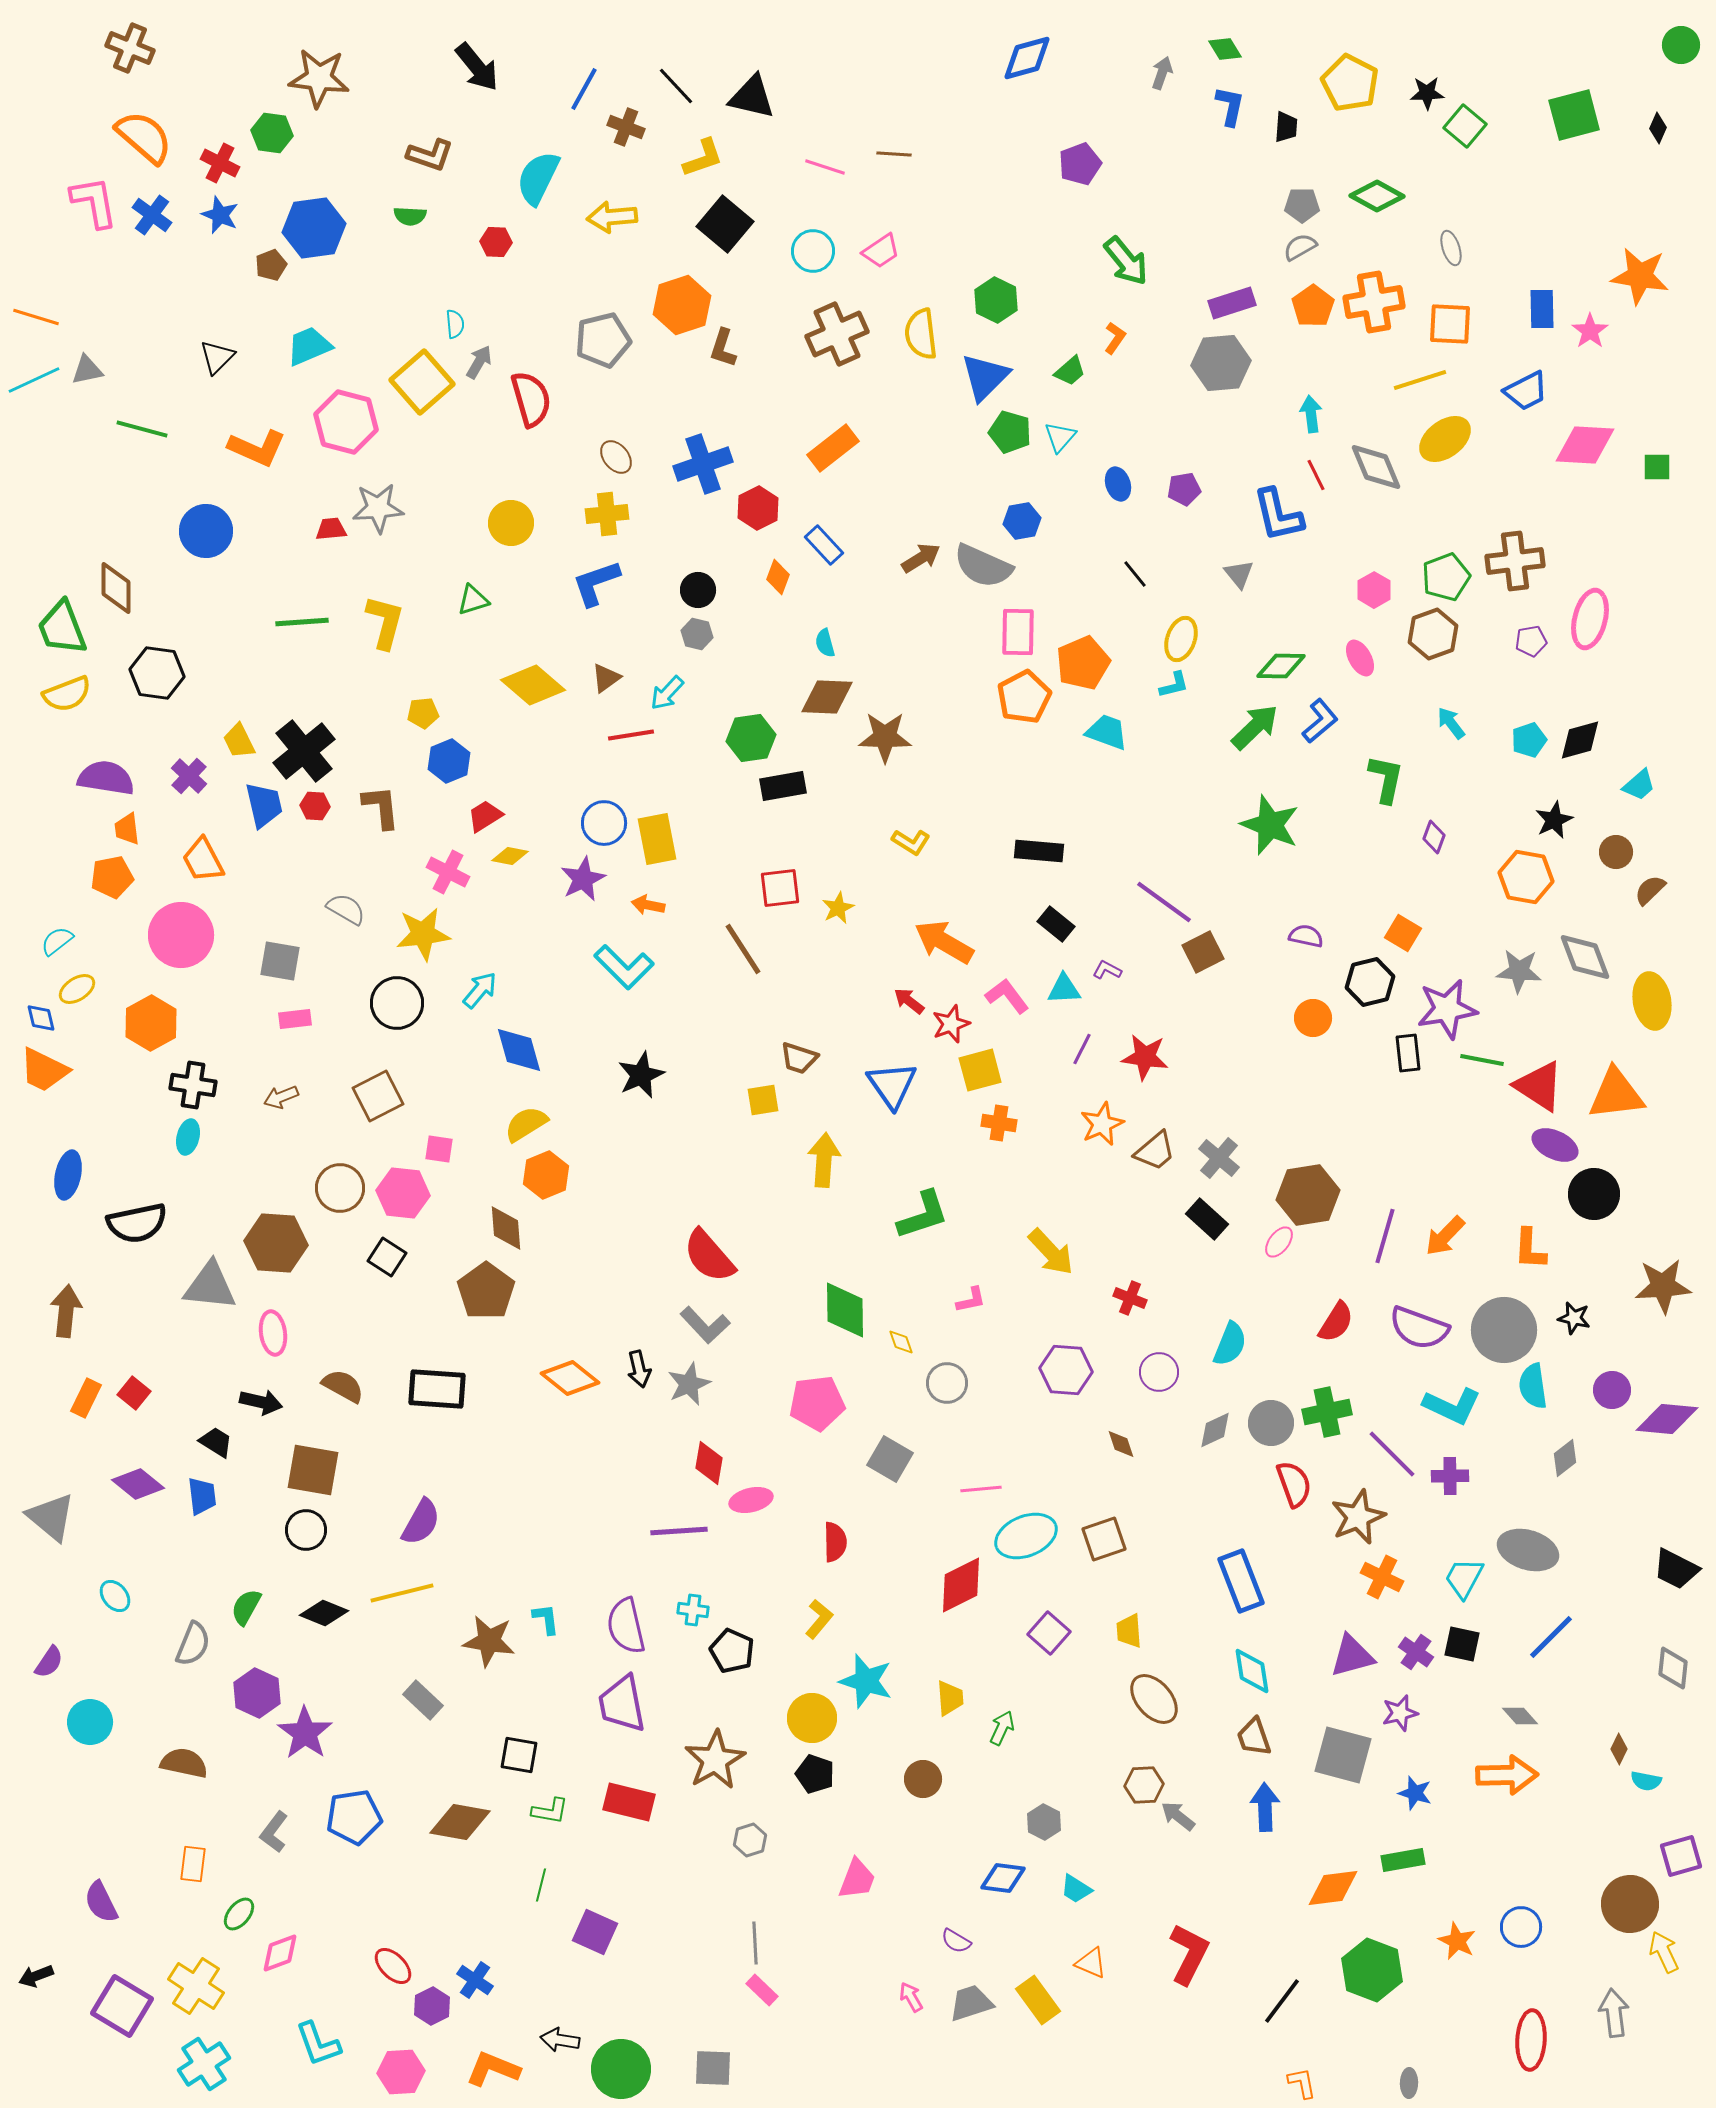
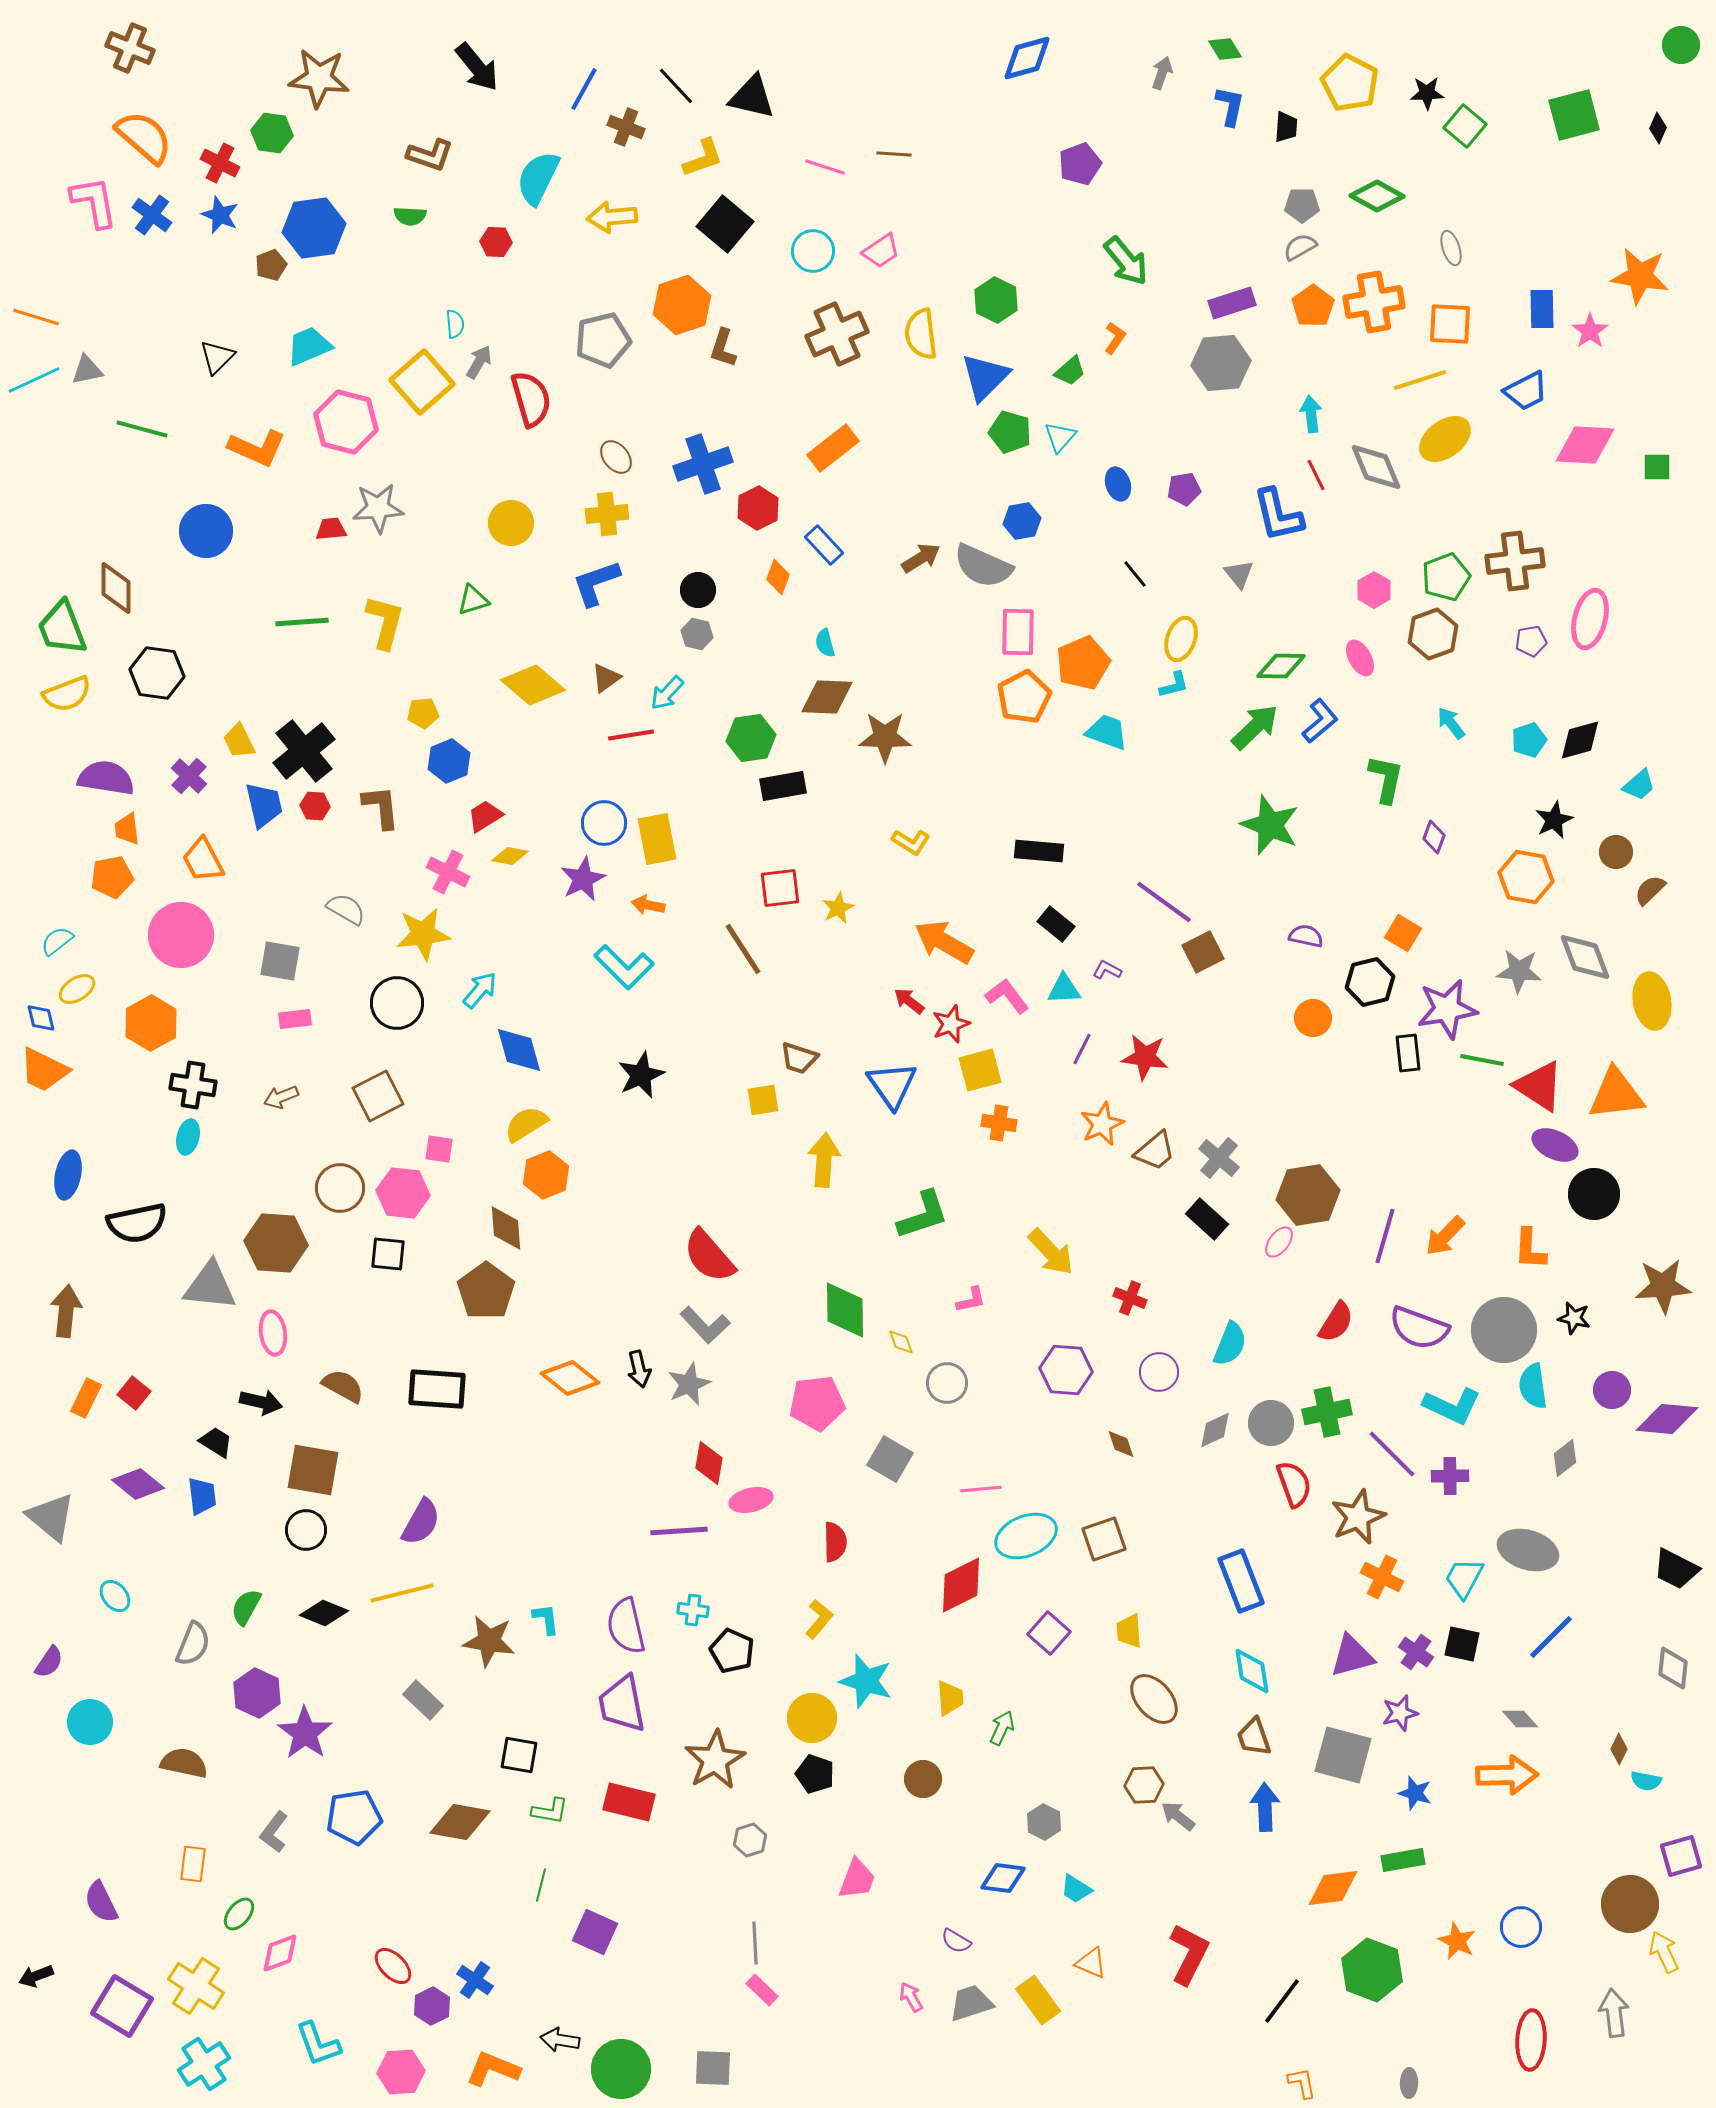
black square at (387, 1257): moved 1 px right, 3 px up; rotated 27 degrees counterclockwise
gray diamond at (1520, 1716): moved 3 px down
